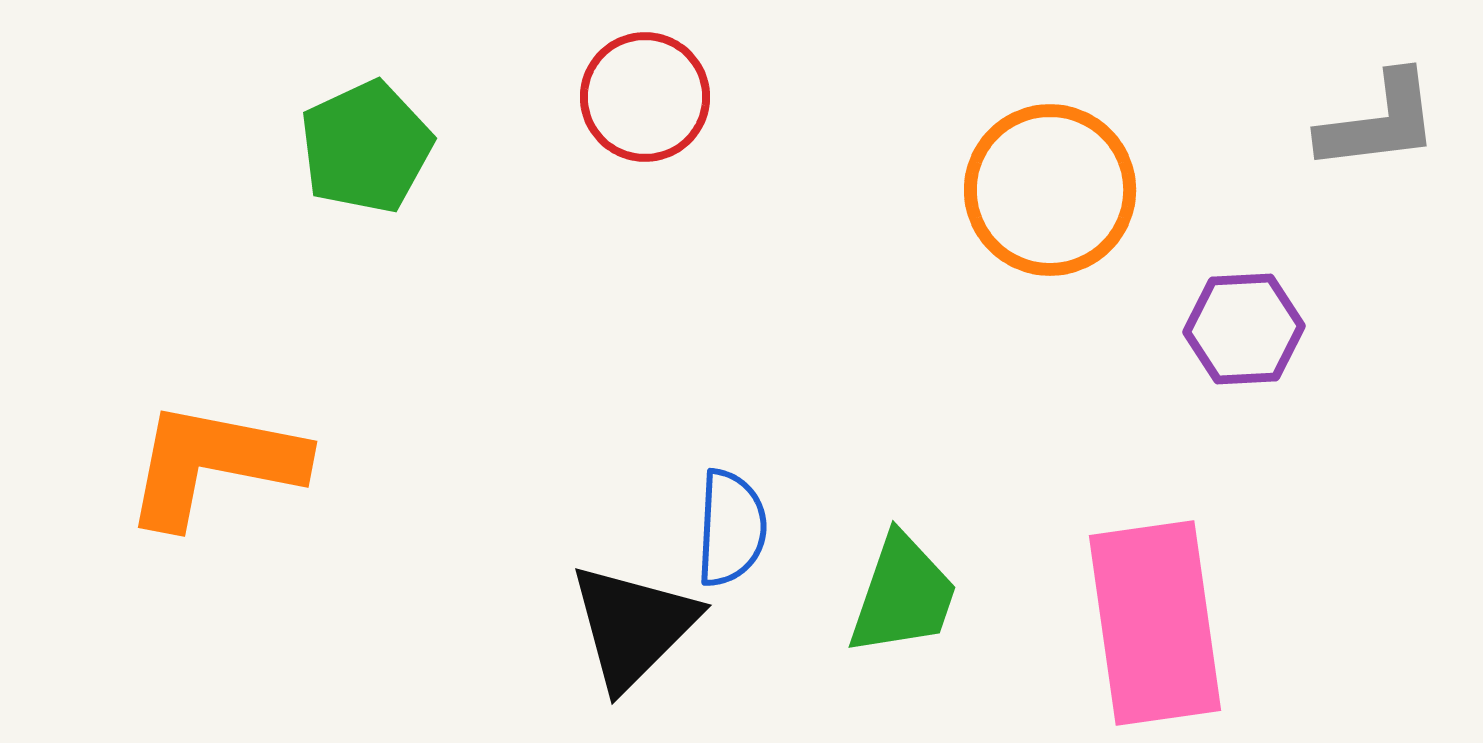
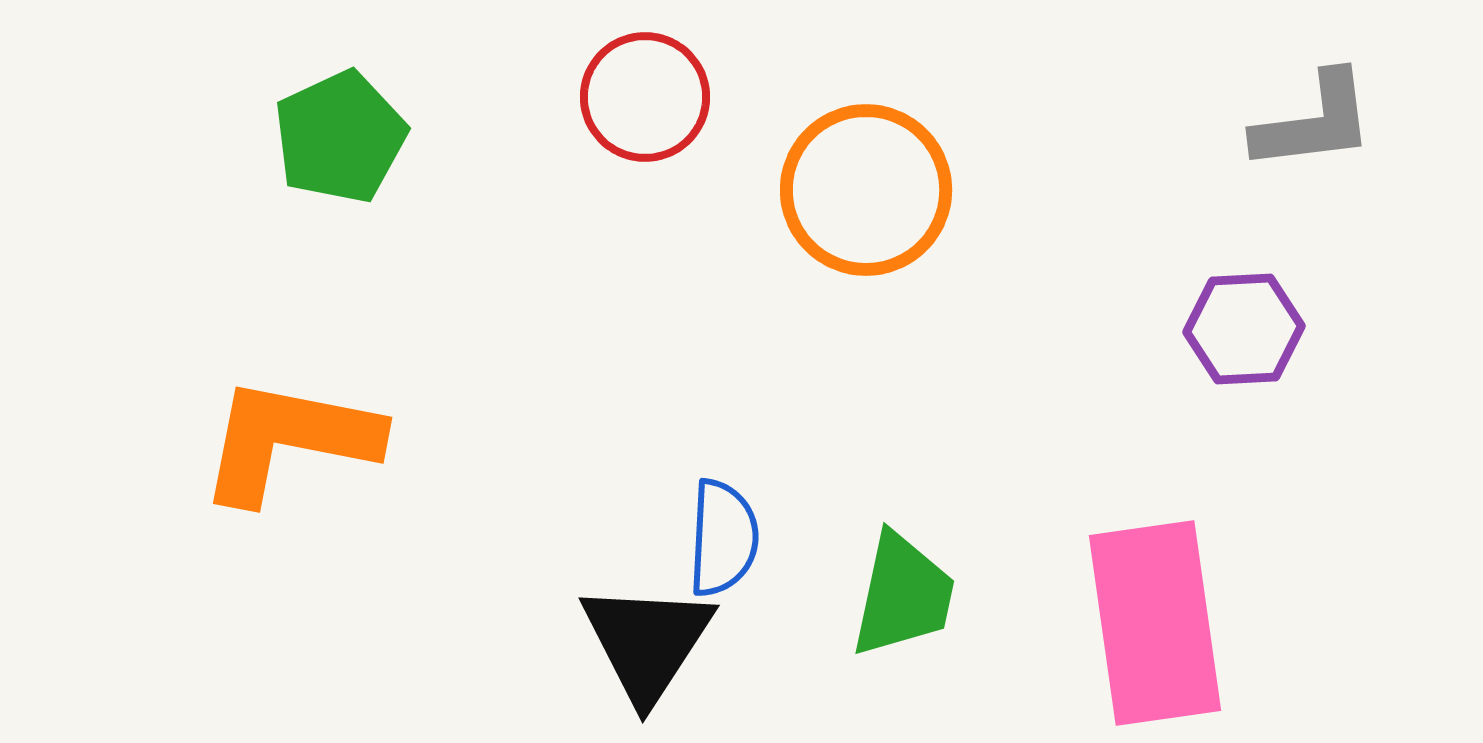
gray L-shape: moved 65 px left
green pentagon: moved 26 px left, 10 px up
orange circle: moved 184 px left
orange L-shape: moved 75 px right, 24 px up
blue semicircle: moved 8 px left, 10 px down
green trapezoid: rotated 7 degrees counterclockwise
black triangle: moved 14 px right, 16 px down; rotated 12 degrees counterclockwise
